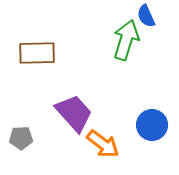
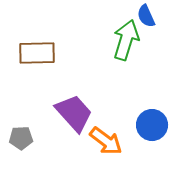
orange arrow: moved 3 px right, 3 px up
